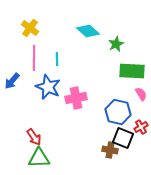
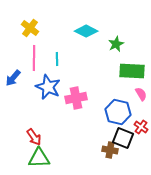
cyan diamond: moved 2 px left; rotated 15 degrees counterclockwise
blue arrow: moved 1 px right, 3 px up
red cross: rotated 24 degrees counterclockwise
